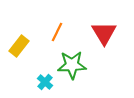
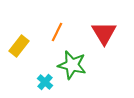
green star: rotated 16 degrees clockwise
